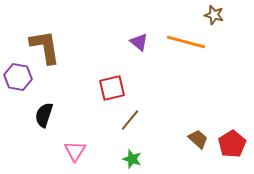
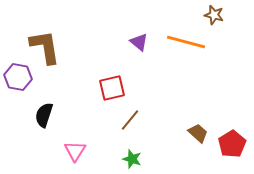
brown trapezoid: moved 6 px up
